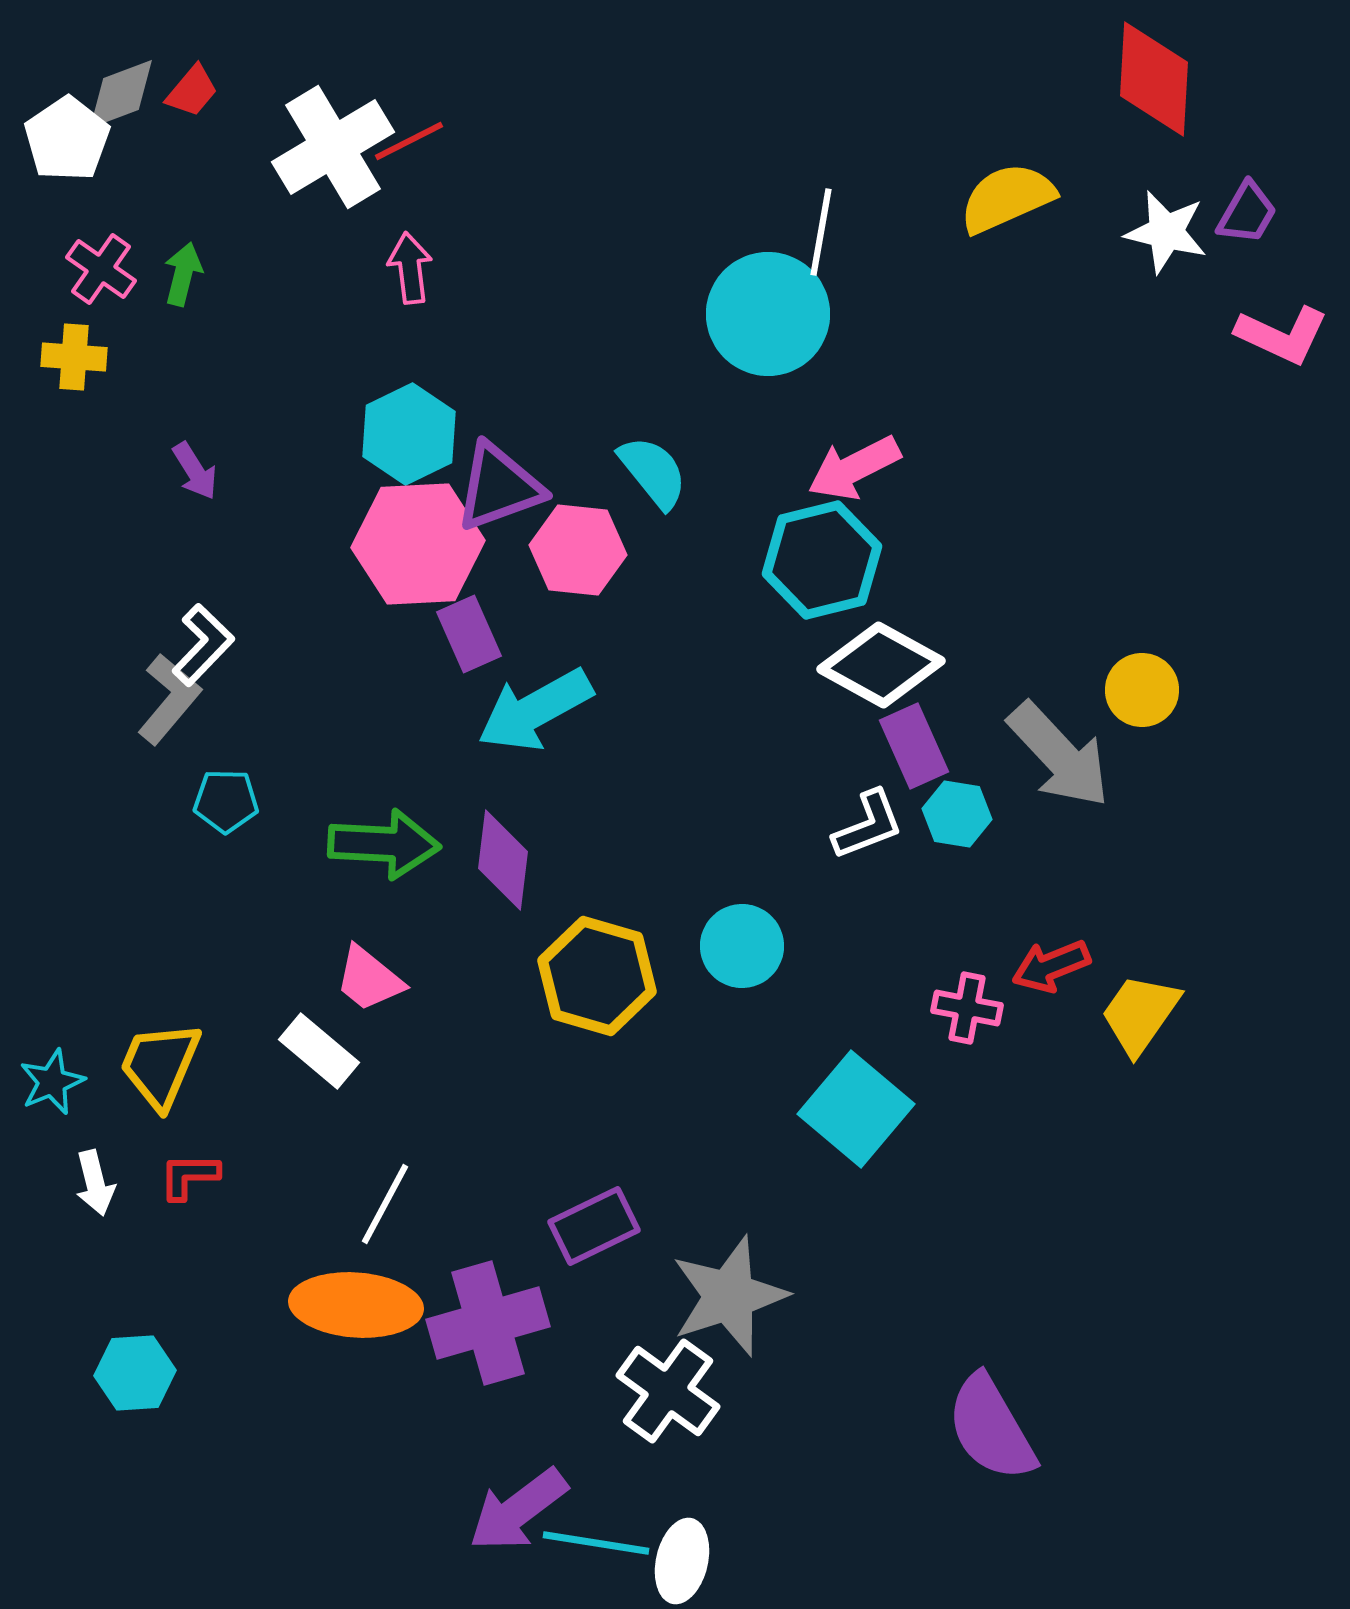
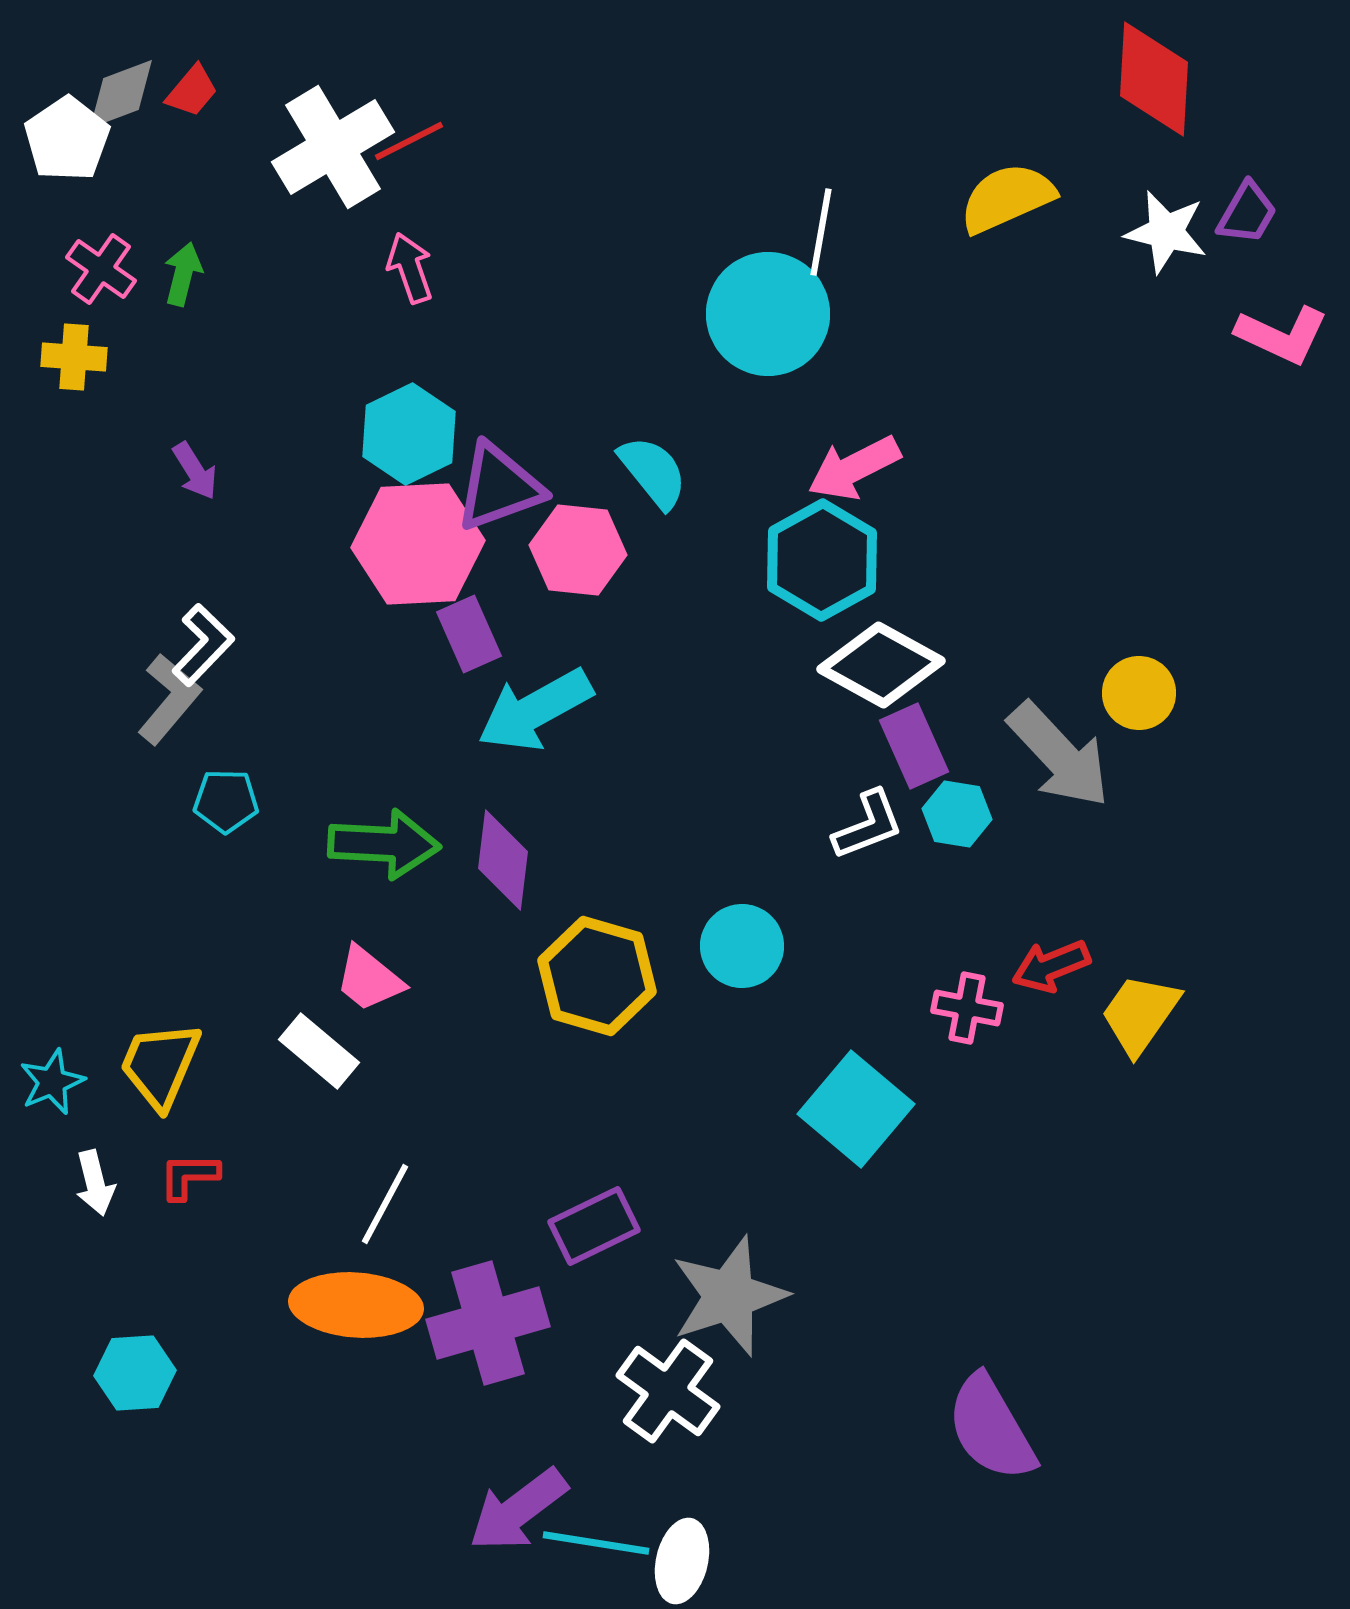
pink arrow at (410, 268): rotated 12 degrees counterclockwise
cyan hexagon at (822, 560): rotated 15 degrees counterclockwise
yellow circle at (1142, 690): moved 3 px left, 3 px down
